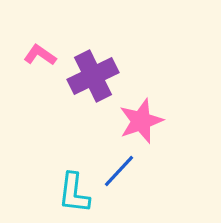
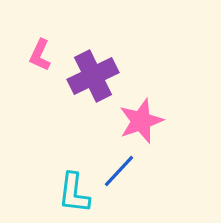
pink L-shape: rotated 100 degrees counterclockwise
